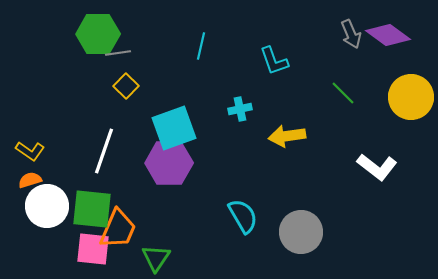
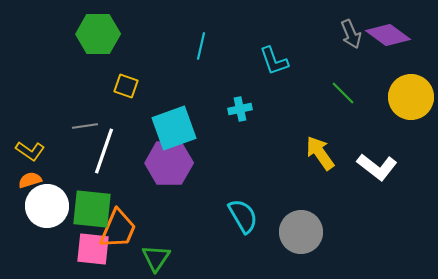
gray line: moved 33 px left, 73 px down
yellow square: rotated 25 degrees counterclockwise
yellow arrow: moved 33 px right, 17 px down; rotated 63 degrees clockwise
